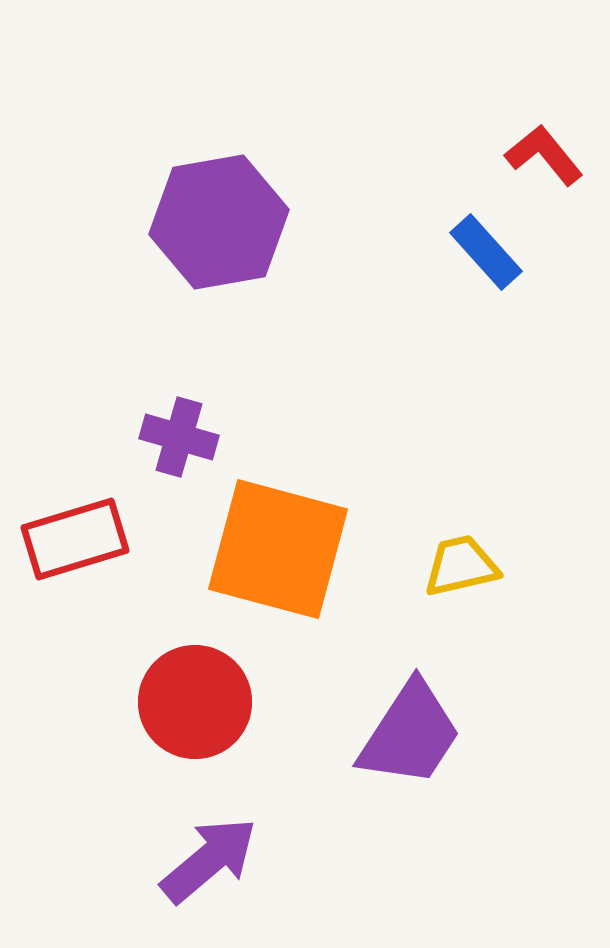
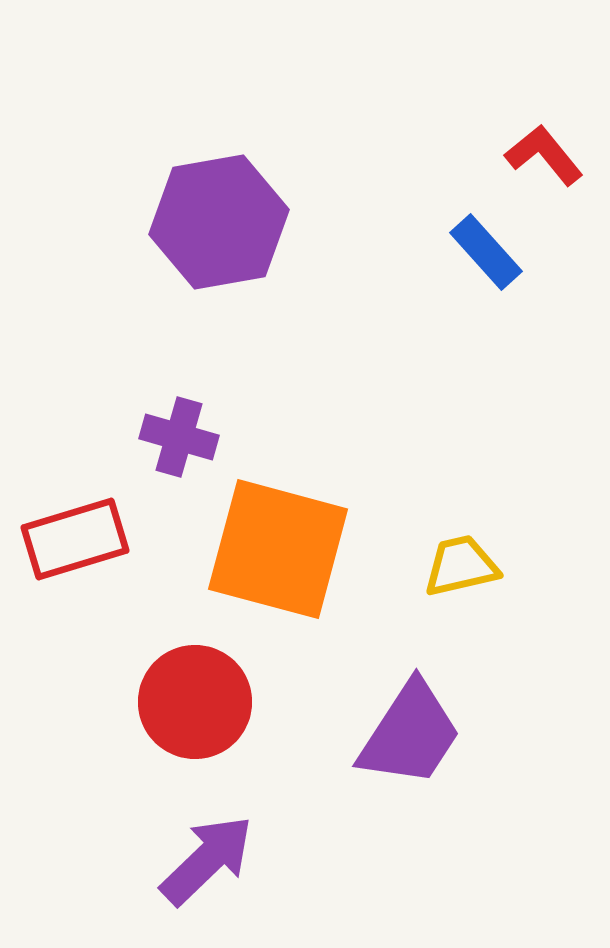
purple arrow: moved 2 px left; rotated 4 degrees counterclockwise
